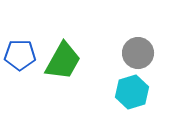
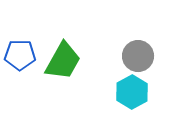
gray circle: moved 3 px down
cyan hexagon: rotated 12 degrees counterclockwise
